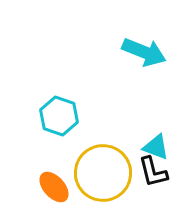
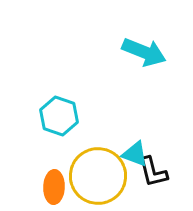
cyan triangle: moved 21 px left, 7 px down
yellow circle: moved 5 px left, 3 px down
orange ellipse: rotated 44 degrees clockwise
